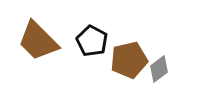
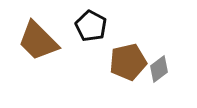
black pentagon: moved 1 px left, 15 px up
brown pentagon: moved 1 px left, 2 px down
